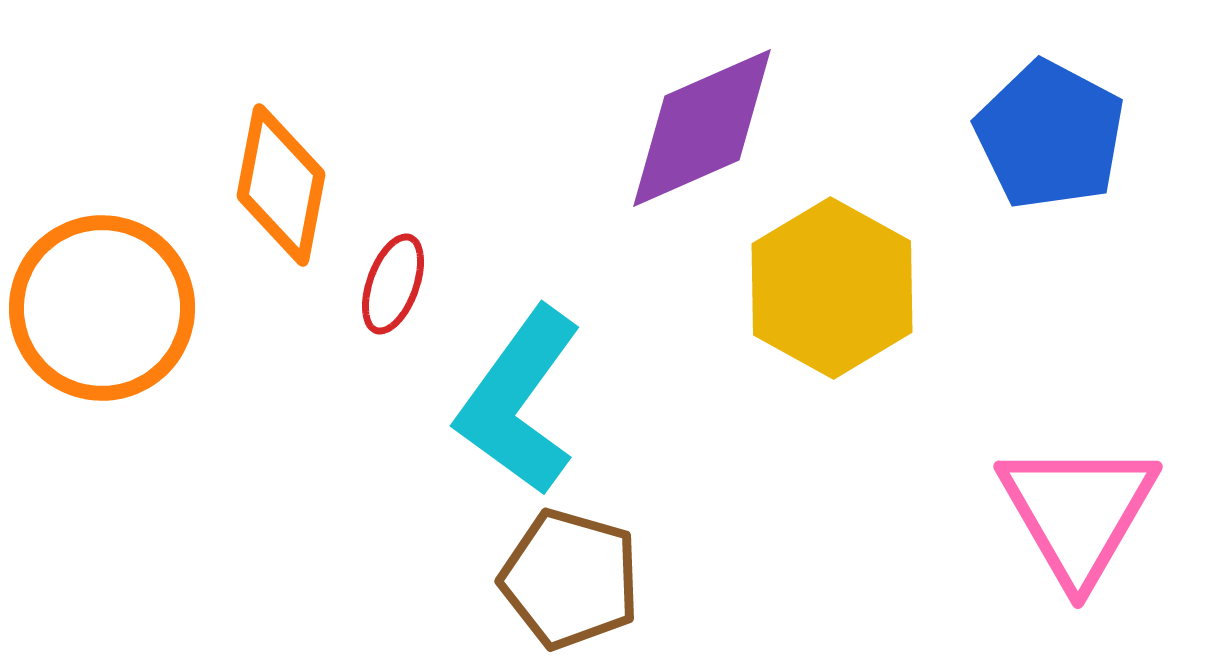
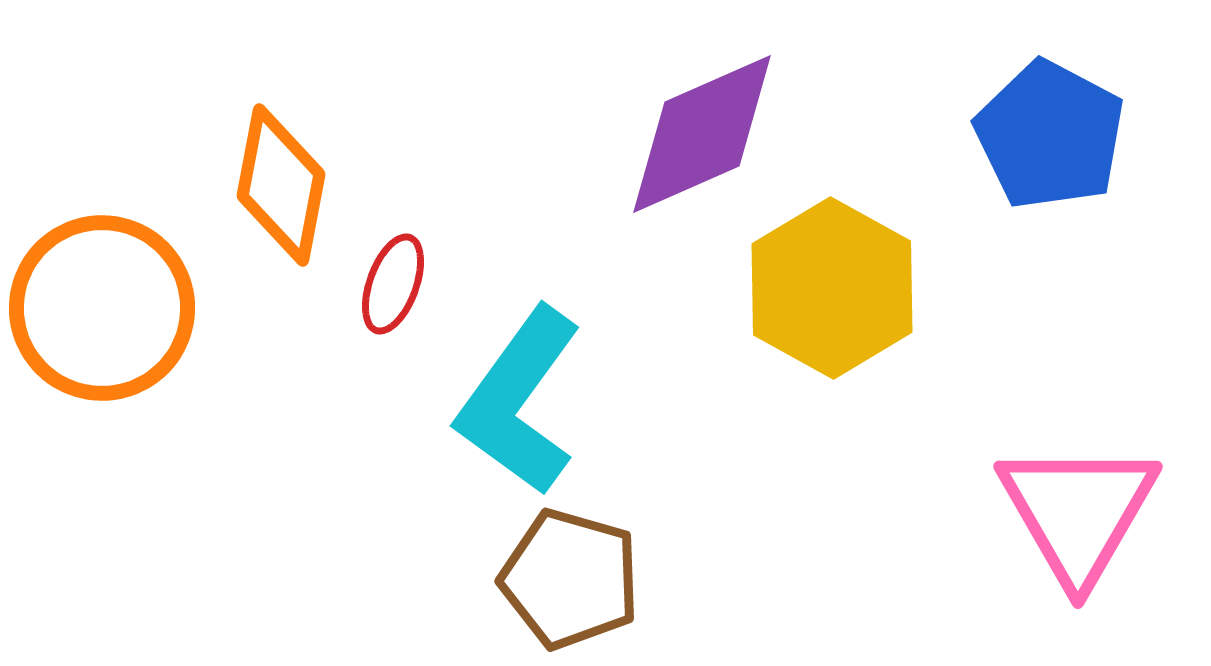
purple diamond: moved 6 px down
